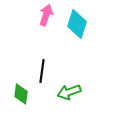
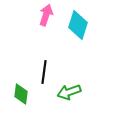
cyan diamond: moved 1 px right, 1 px down
black line: moved 2 px right, 1 px down
